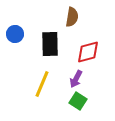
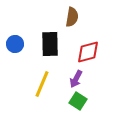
blue circle: moved 10 px down
